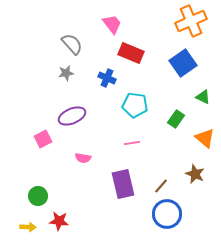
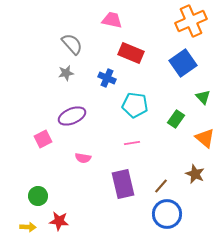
pink trapezoid: moved 4 px up; rotated 40 degrees counterclockwise
green triangle: rotated 21 degrees clockwise
